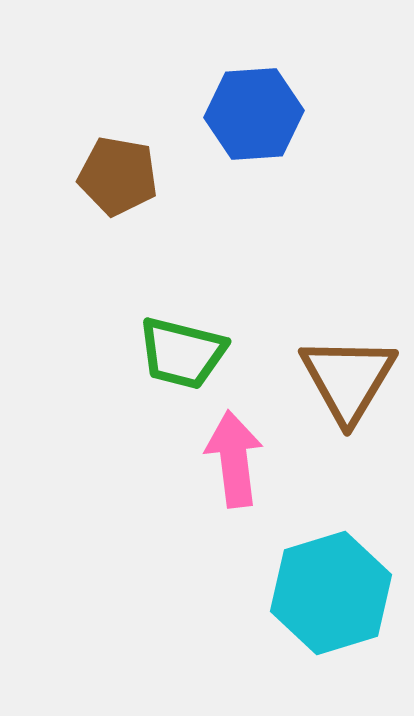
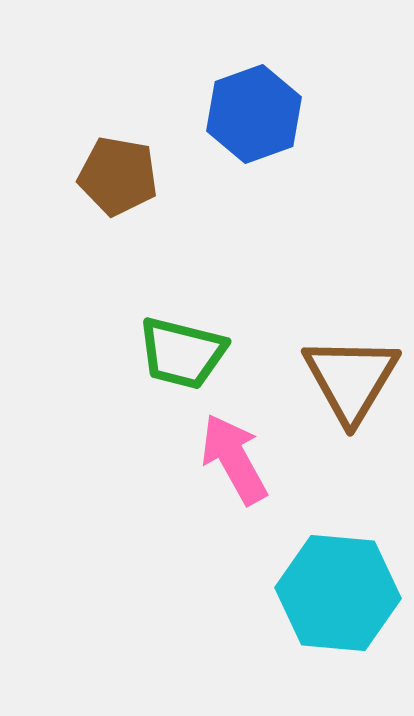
blue hexagon: rotated 16 degrees counterclockwise
brown triangle: moved 3 px right
pink arrow: rotated 22 degrees counterclockwise
cyan hexagon: moved 7 px right; rotated 22 degrees clockwise
